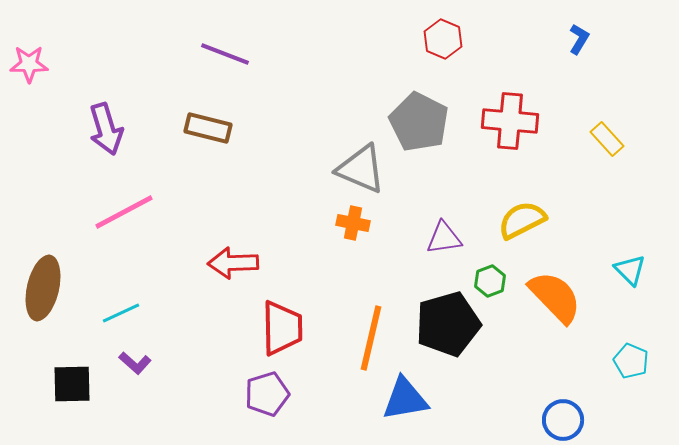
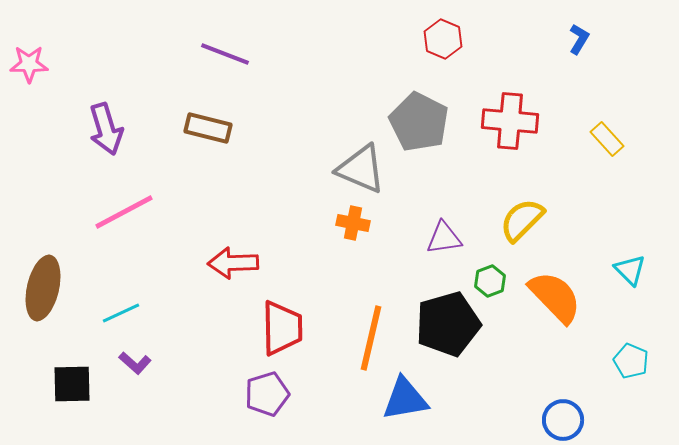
yellow semicircle: rotated 18 degrees counterclockwise
